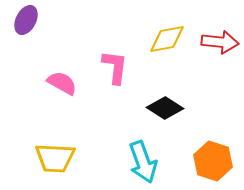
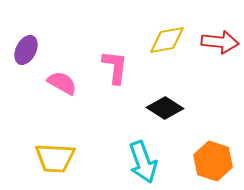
purple ellipse: moved 30 px down
yellow diamond: moved 1 px down
